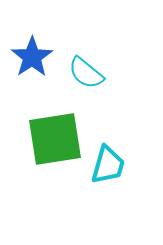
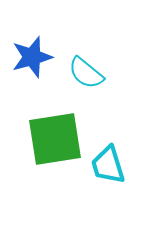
blue star: rotated 18 degrees clockwise
cyan trapezoid: rotated 147 degrees clockwise
